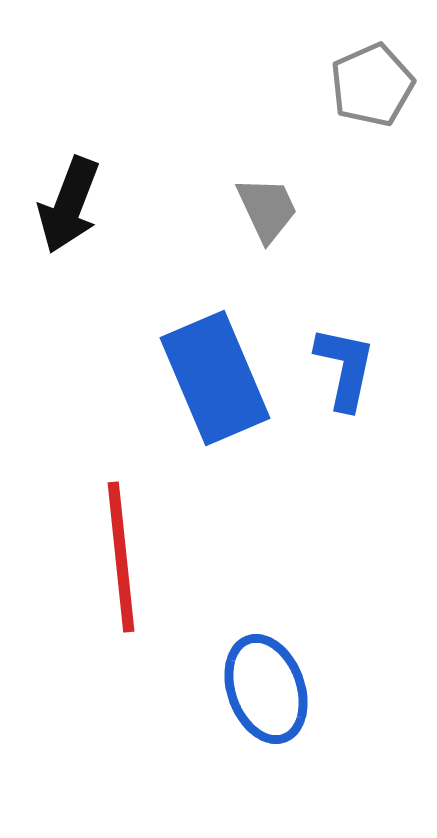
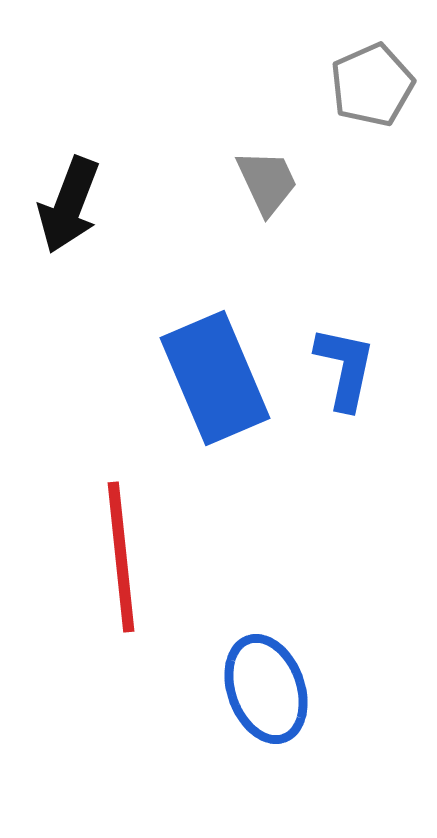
gray trapezoid: moved 27 px up
